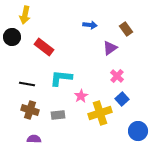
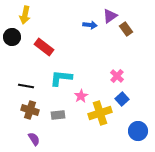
purple triangle: moved 32 px up
black line: moved 1 px left, 2 px down
purple semicircle: rotated 56 degrees clockwise
